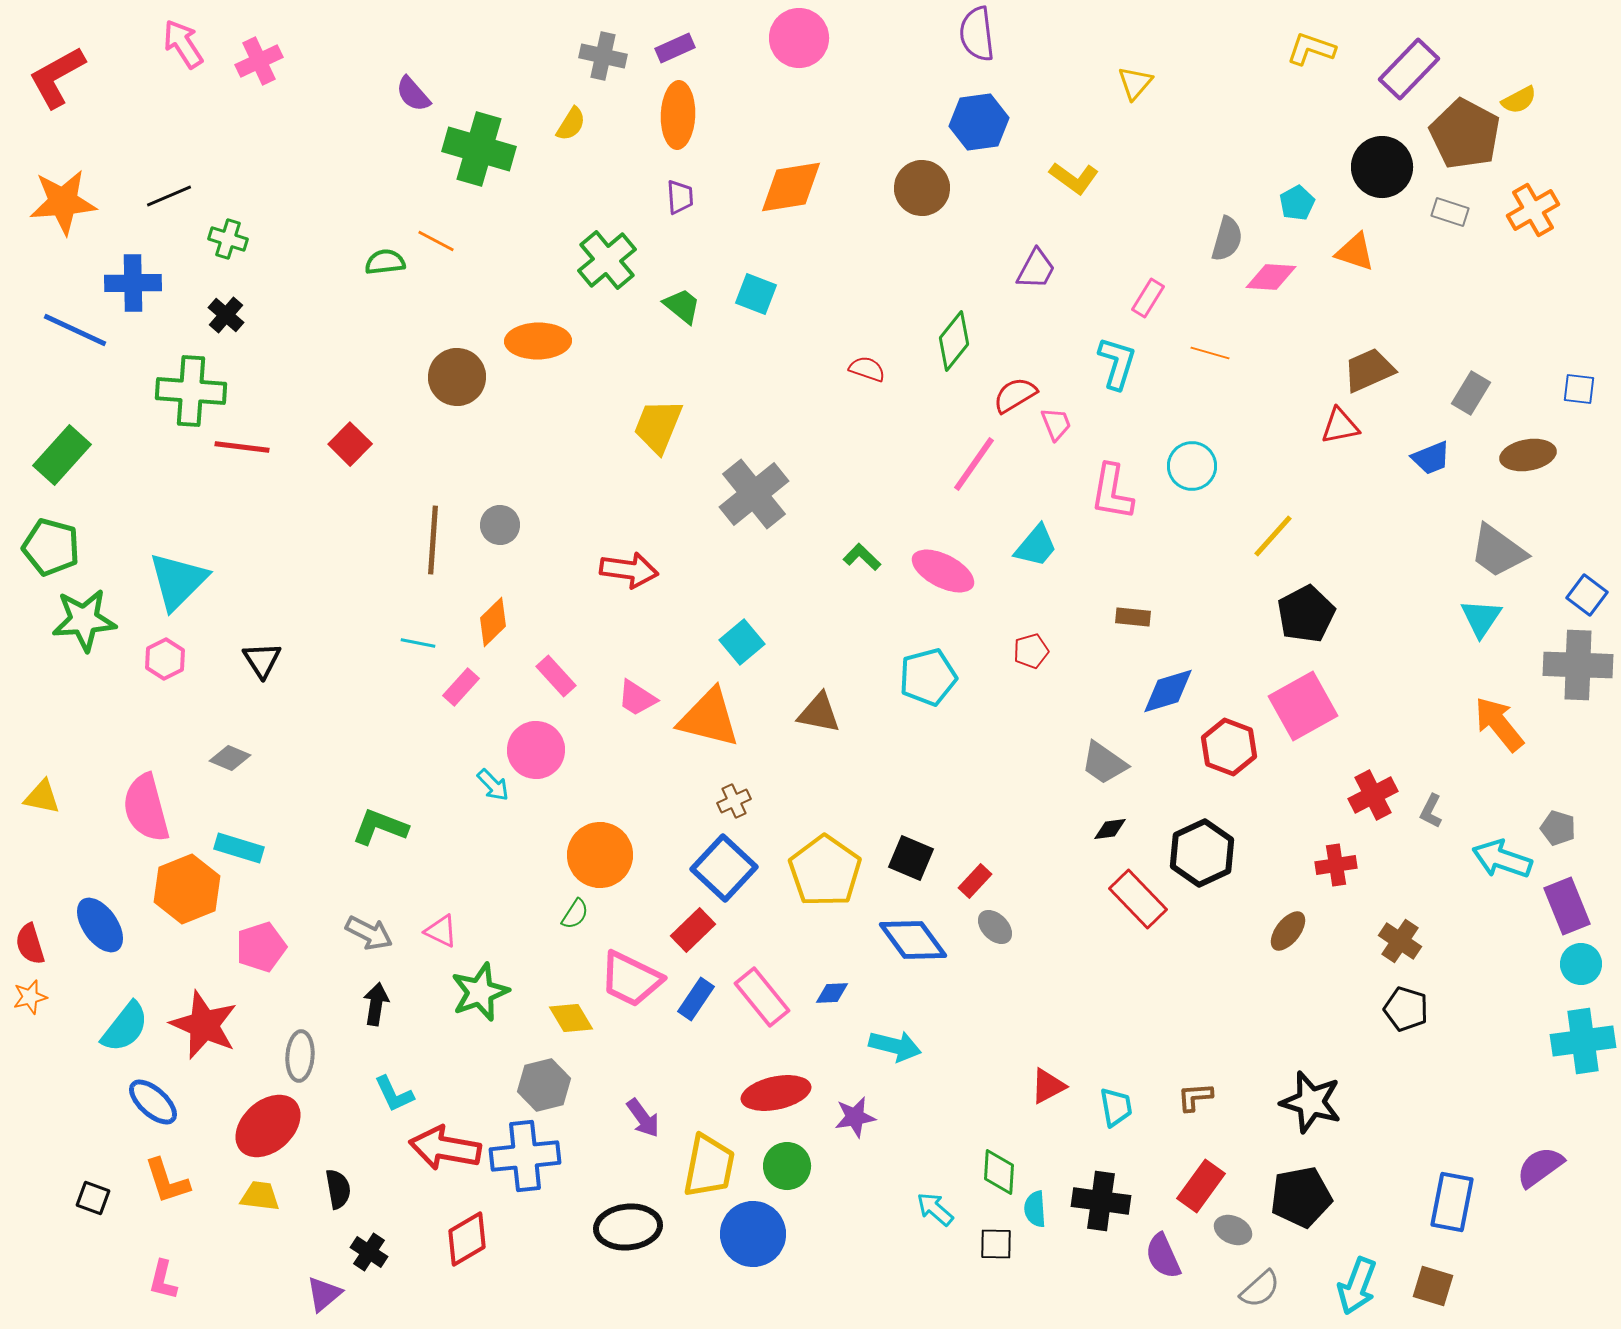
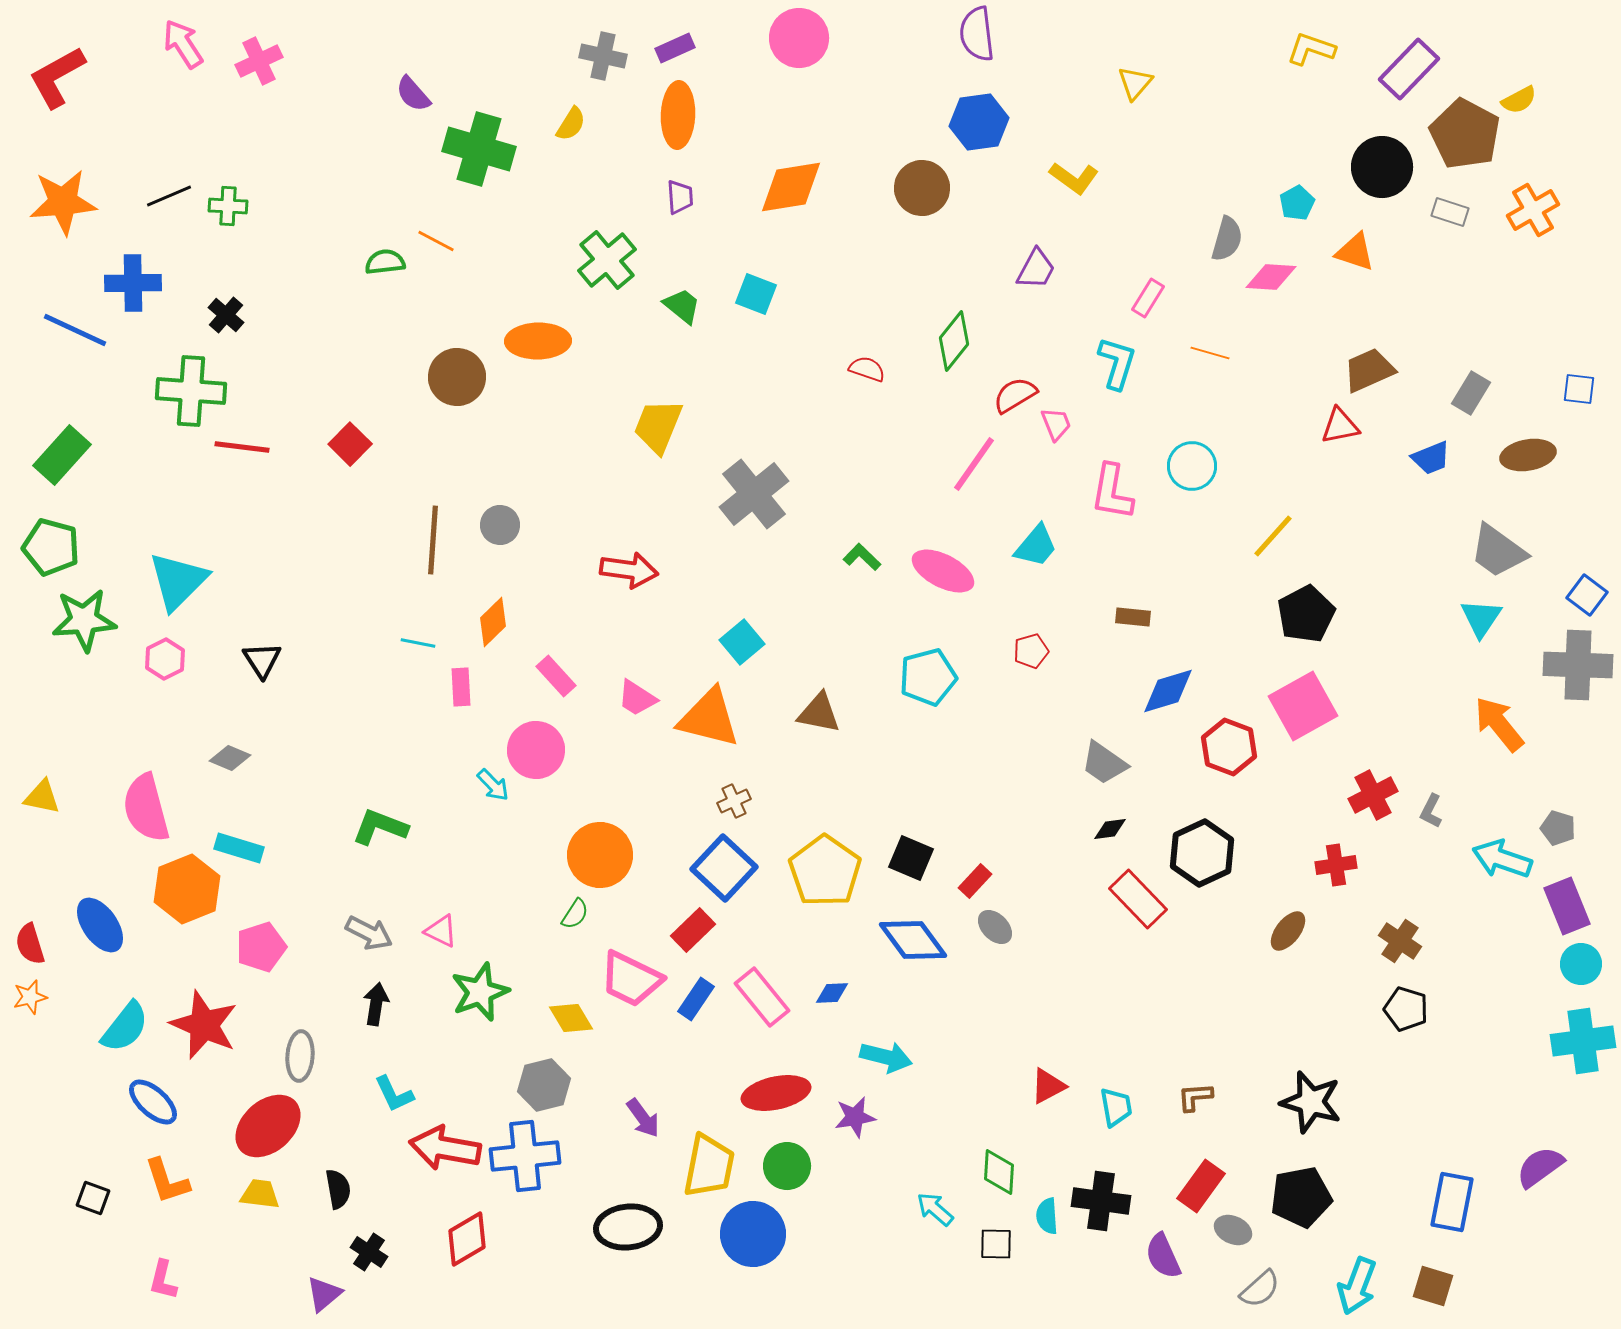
green cross at (228, 239): moved 33 px up; rotated 15 degrees counterclockwise
pink rectangle at (461, 687): rotated 45 degrees counterclockwise
cyan arrow at (895, 1046): moved 9 px left, 11 px down
yellow trapezoid at (260, 1196): moved 2 px up
cyan semicircle at (1035, 1209): moved 12 px right, 7 px down
